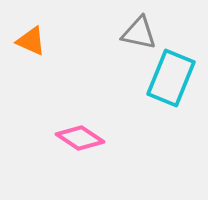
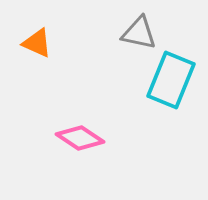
orange triangle: moved 6 px right, 2 px down
cyan rectangle: moved 2 px down
